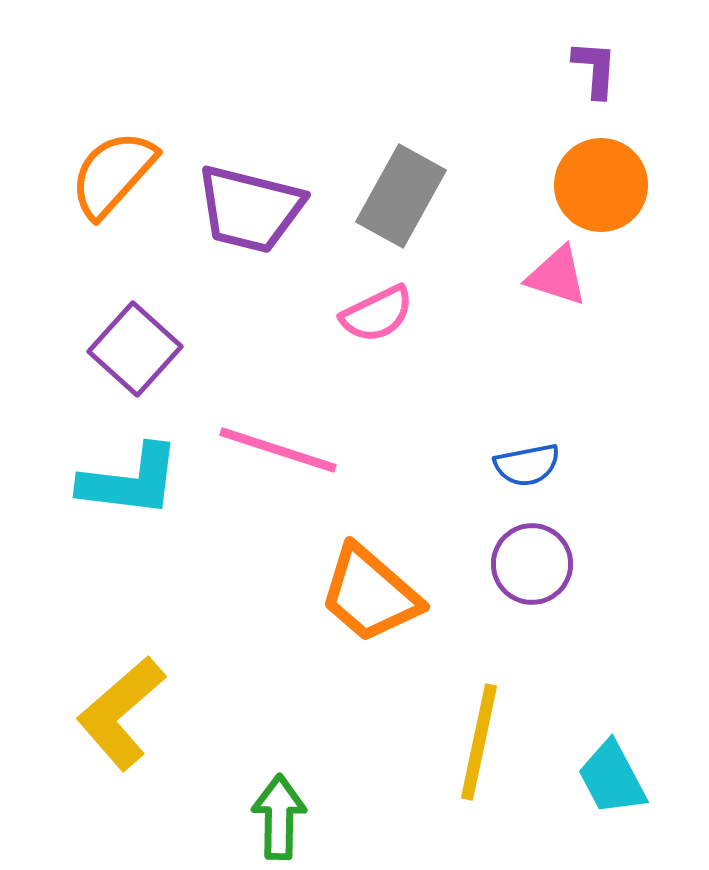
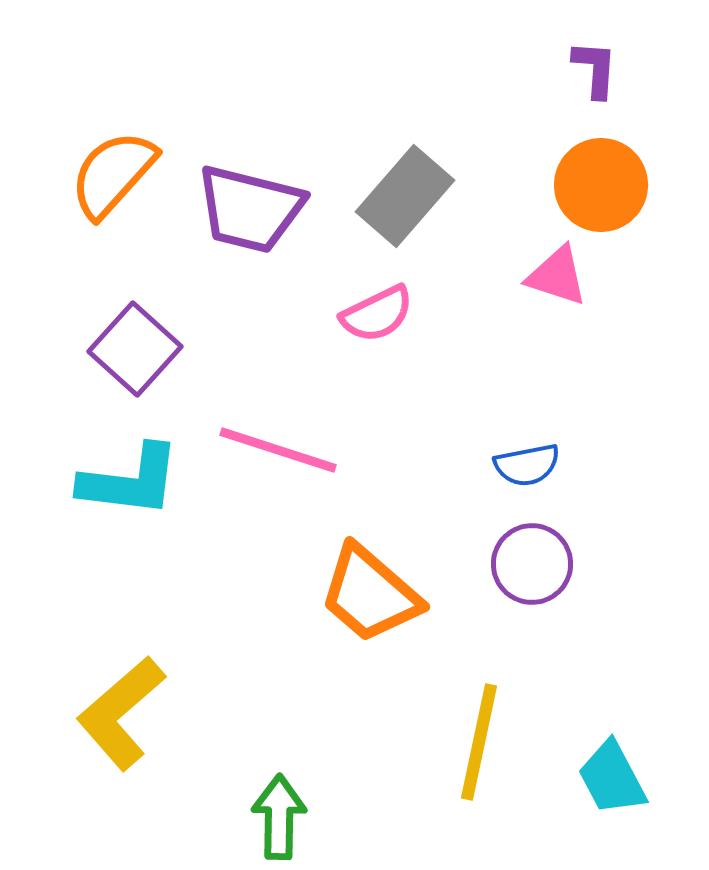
gray rectangle: moved 4 px right; rotated 12 degrees clockwise
